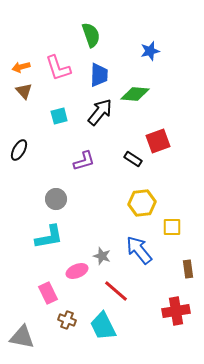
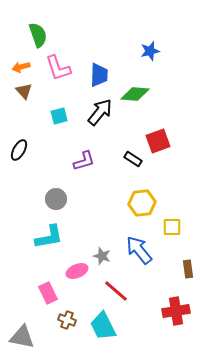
green semicircle: moved 53 px left
